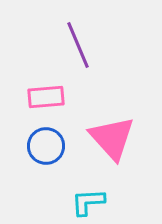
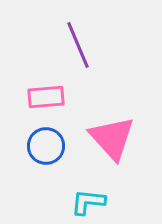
cyan L-shape: rotated 9 degrees clockwise
